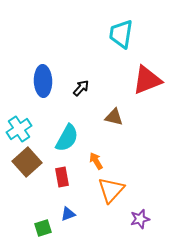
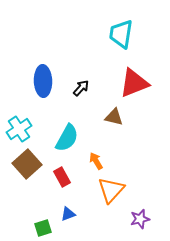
red triangle: moved 13 px left, 3 px down
brown square: moved 2 px down
red rectangle: rotated 18 degrees counterclockwise
